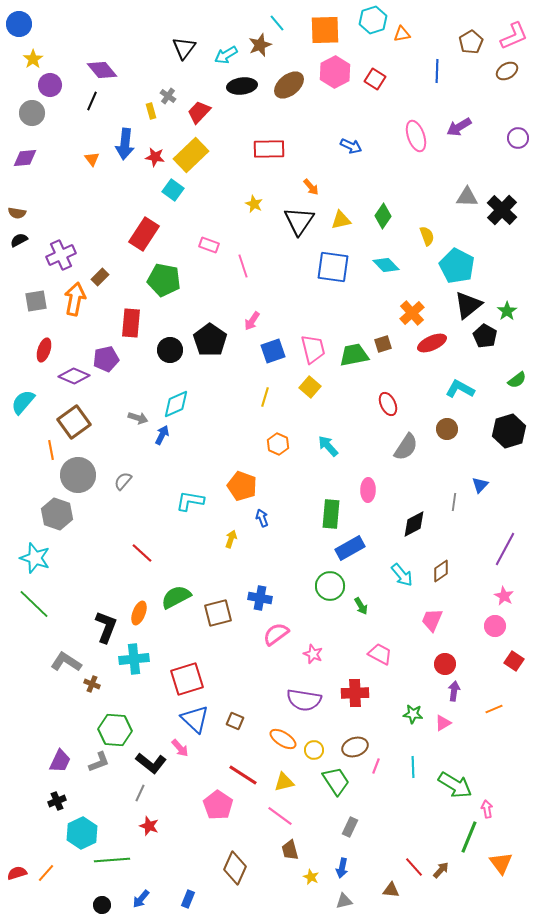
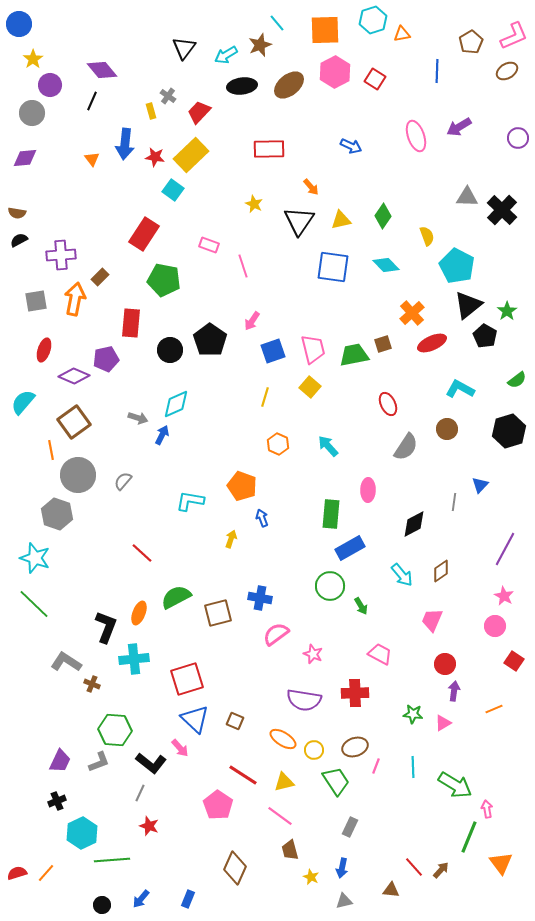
purple cross at (61, 255): rotated 20 degrees clockwise
